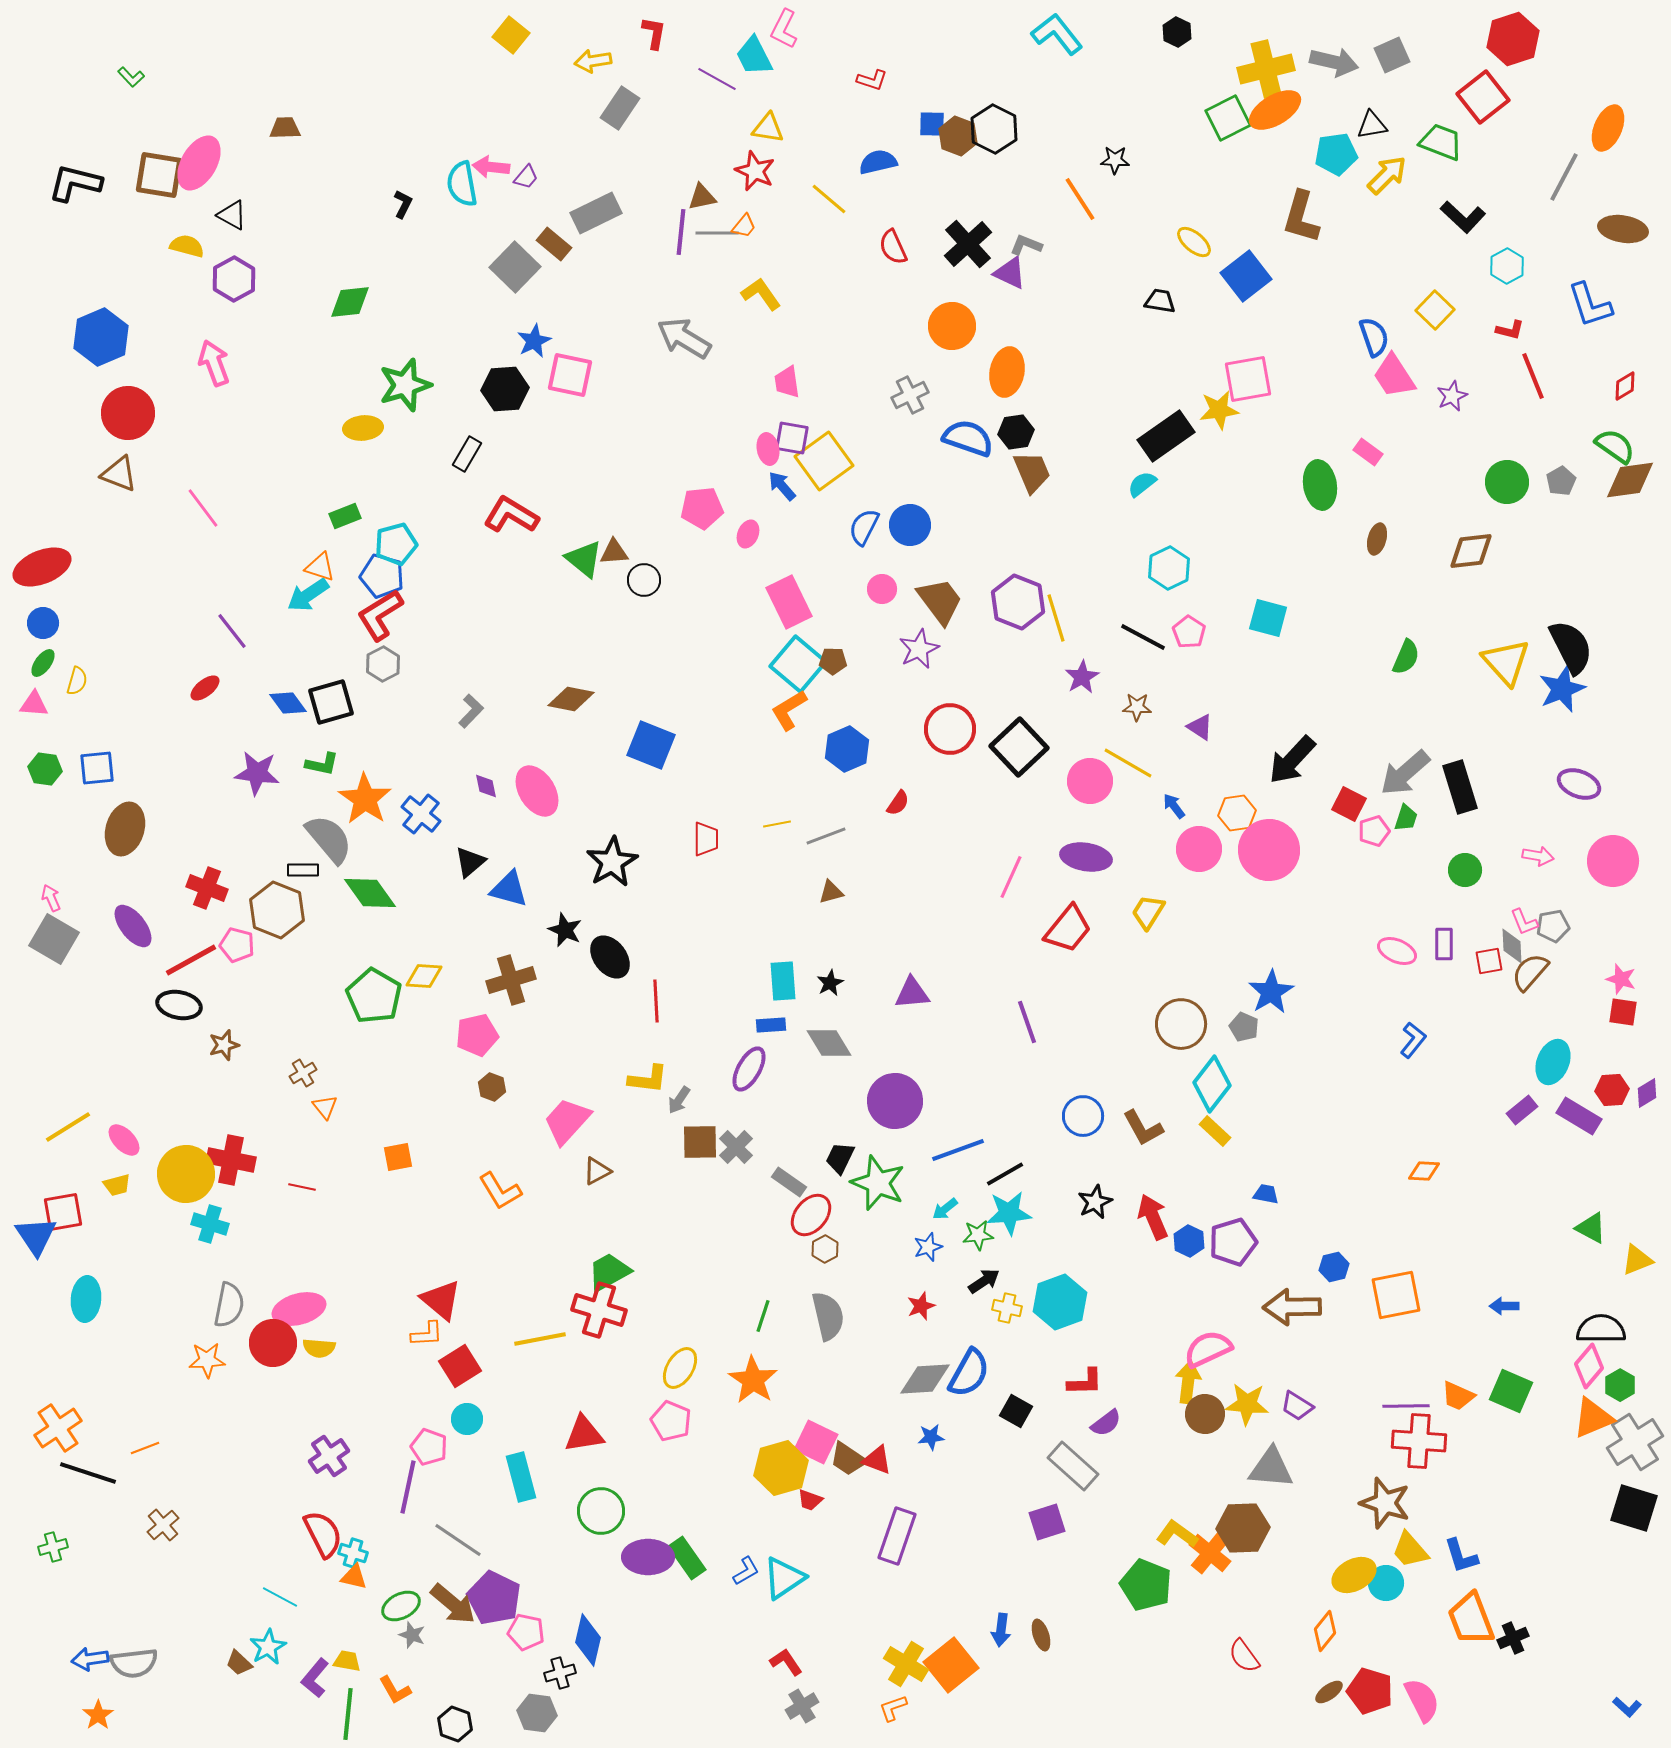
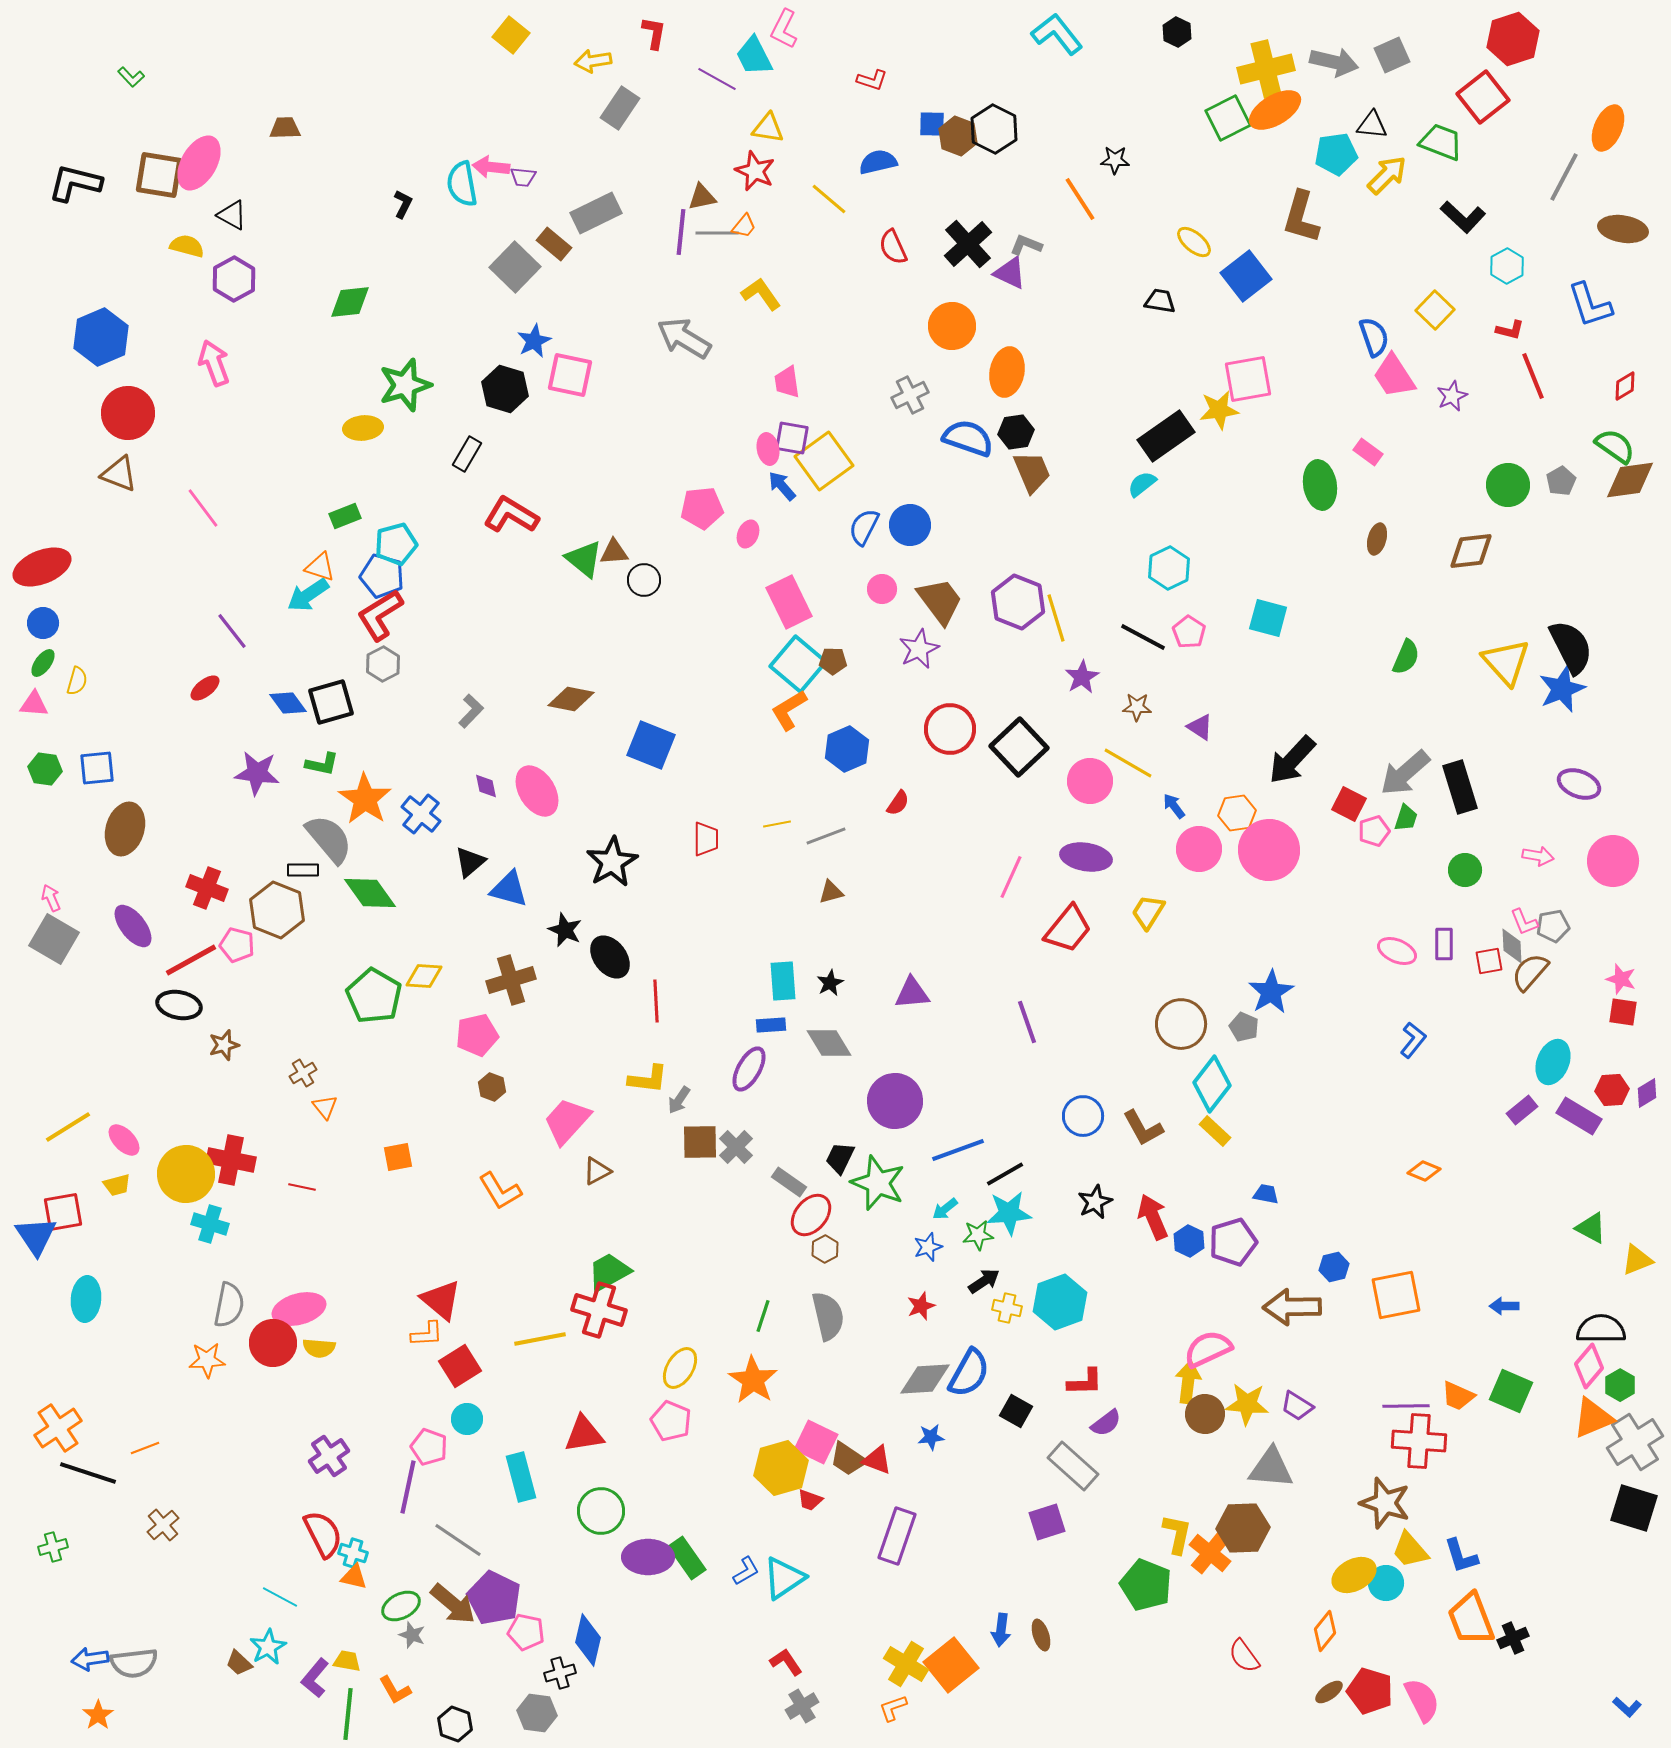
black triangle at (1372, 125): rotated 16 degrees clockwise
purple trapezoid at (526, 177): moved 3 px left; rotated 56 degrees clockwise
black hexagon at (505, 389): rotated 21 degrees clockwise
green circle at (1507, 482): moved 1 px right, 3 px down
orange diamond at (1424, 1171): rotated 20 degrees clockwise
yellow L-shape at (1177, 1534): rotated 66 degrees clockwise
